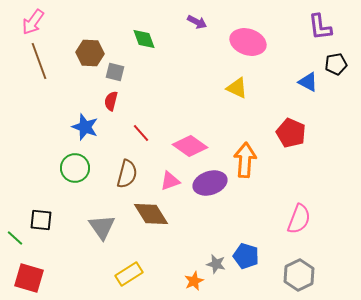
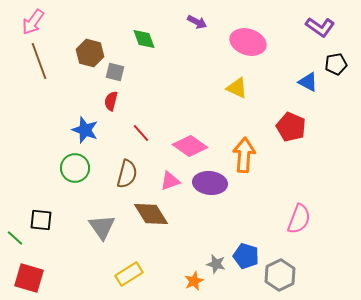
purple L-shape: rotated 48 degrees counterclockwise
brown hexagon: rotated 12 degrees clockwise
blue star: moved 3 px down
red pentagon: moved 6 px up
orange arrow: moved 1 px left, 5 px up
purple ellipse: rotated 24 degrees clockwise
gray hexagon: moved 19 px left
